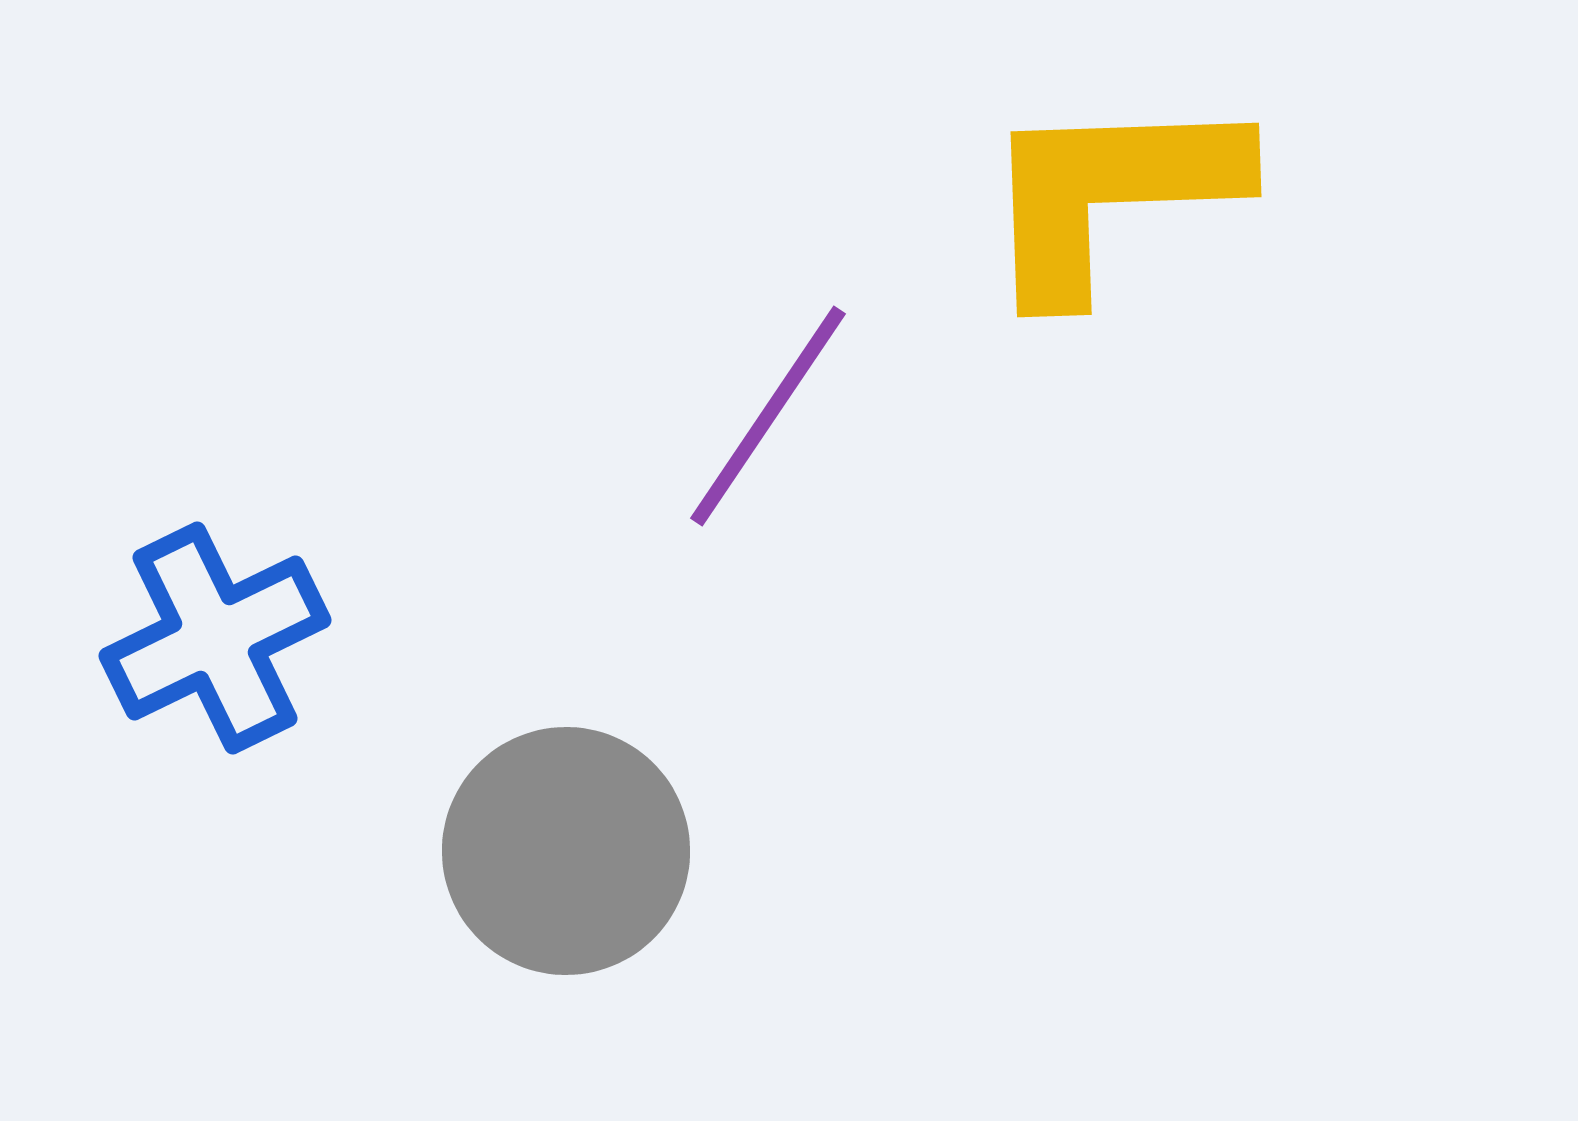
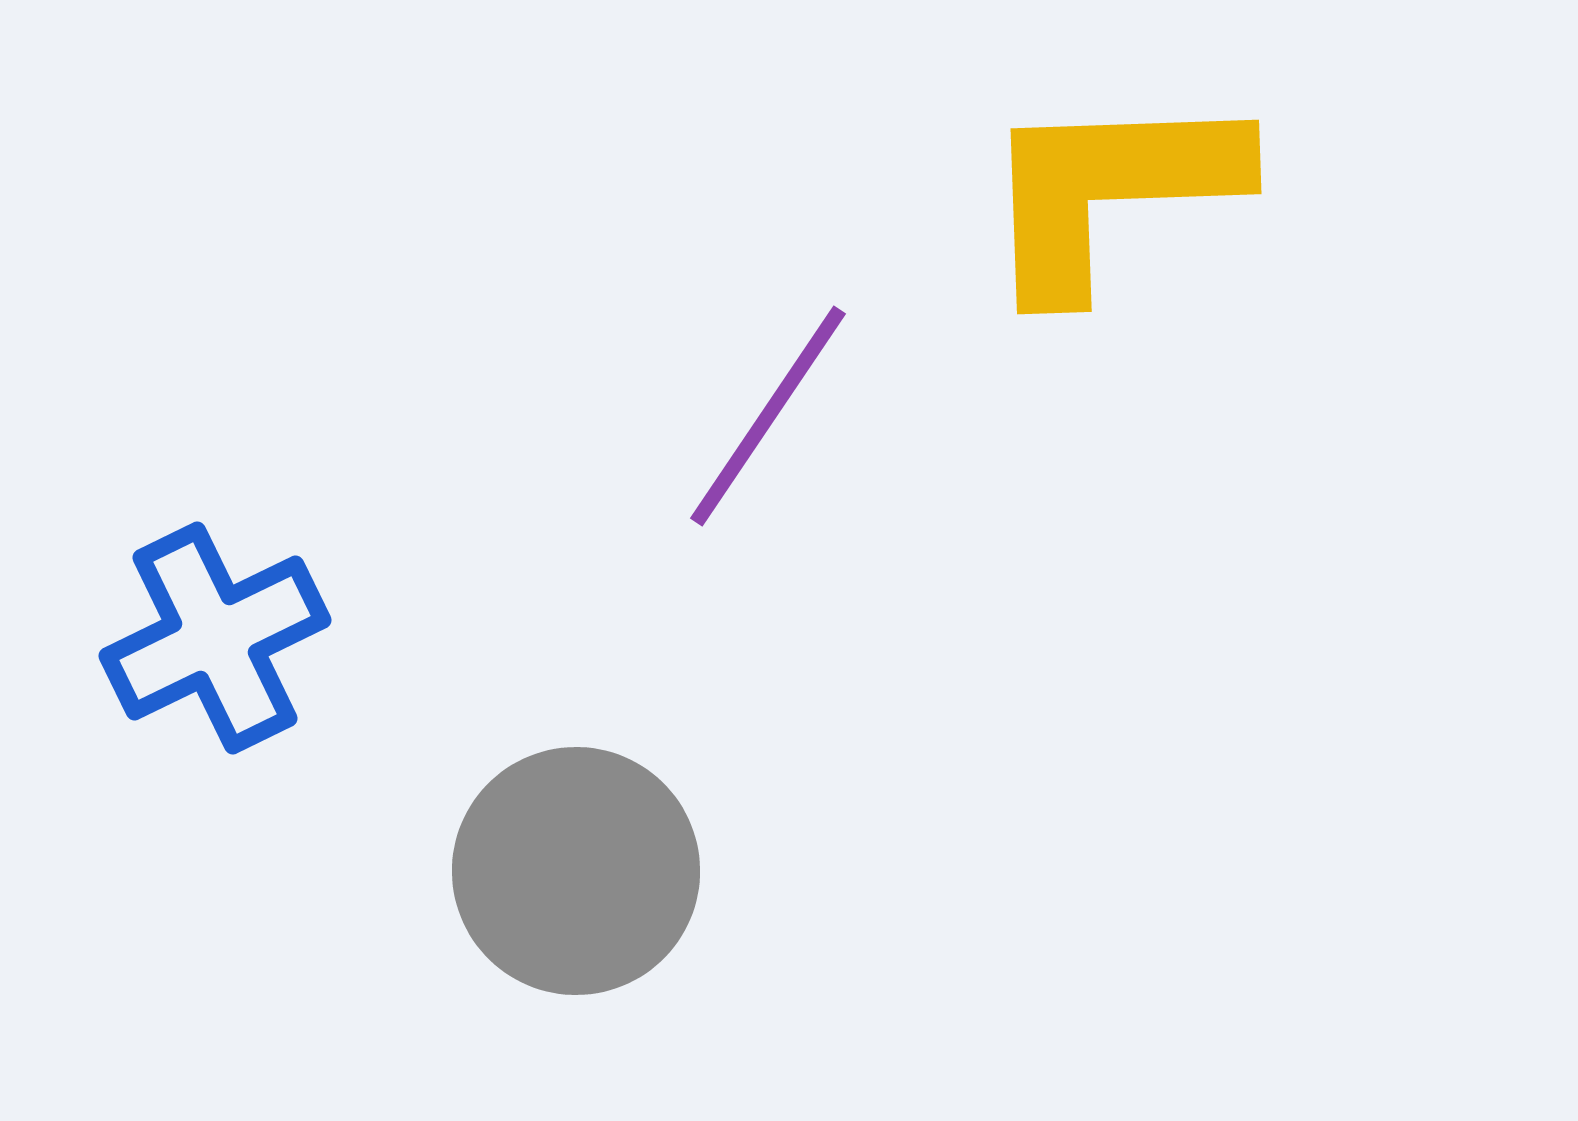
yellow L-shape: moved 3 px up
gray circle: moved 10 px right, 20 px down
